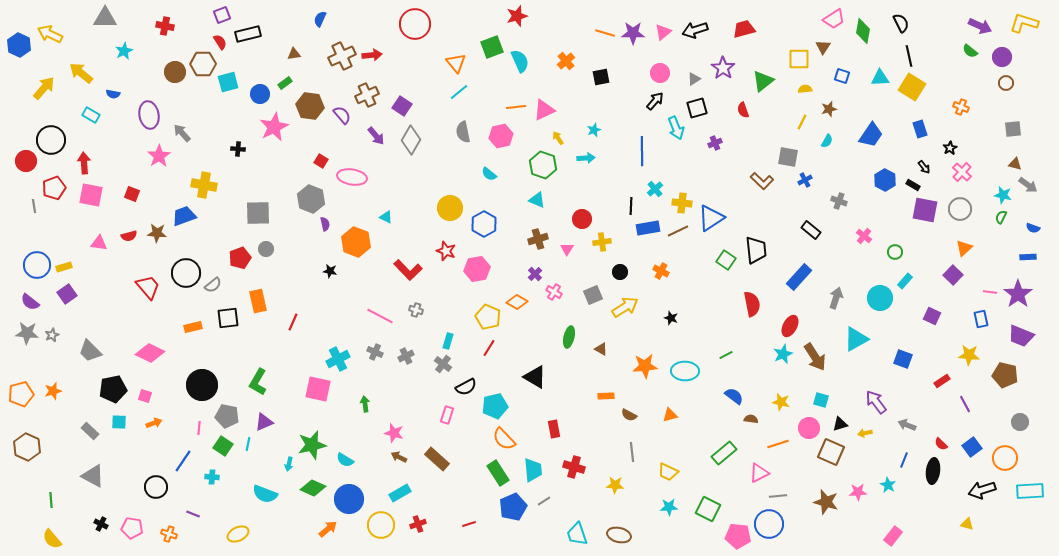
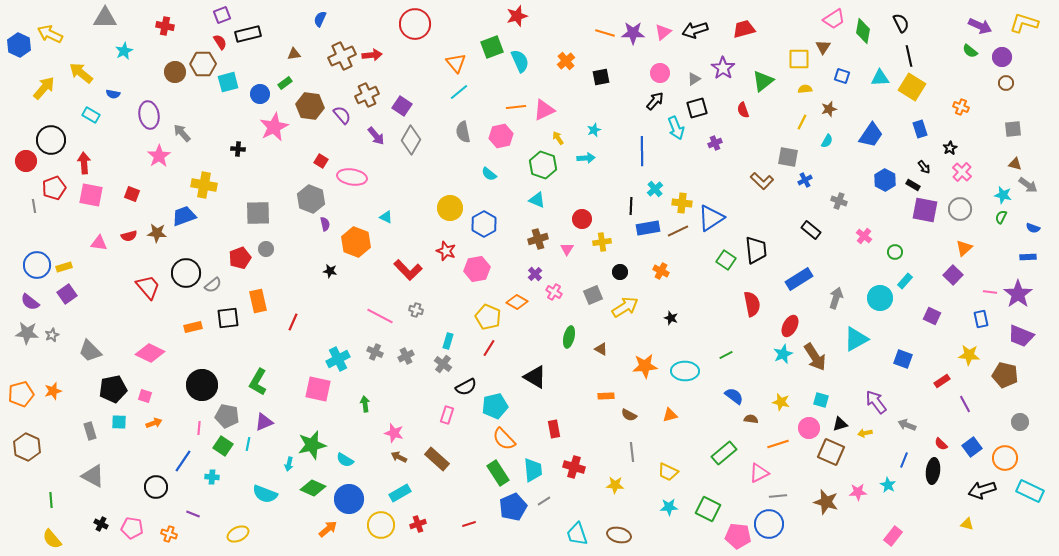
blue rectangle at (799, 277): moved 2 px down; rotated 16 degrees clockwise
gray rectangle at (90, 431): rotated 30 degrees clockwise
cyan rectangle at (1030, 491): rotated 28 degrees clockwise
